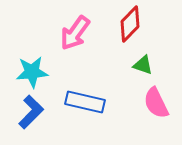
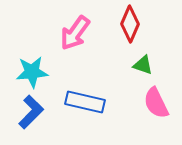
red diamond: rotated 21 degrees counterclockwise
